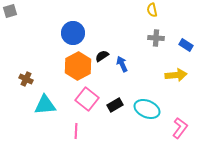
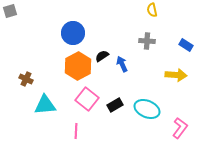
gray cross: moved 9 px left, 3 px down
yellow arrow: rotated 10 degrees clockwise
